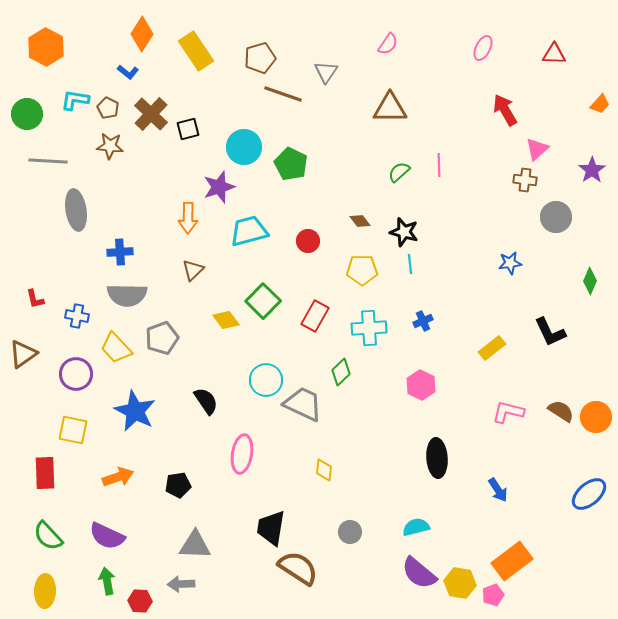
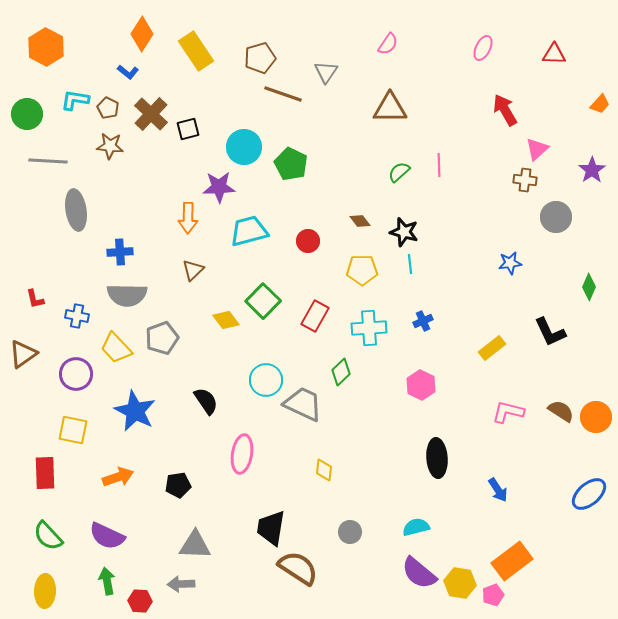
purple star at (219, 187): rotated 16 degrees clockwise
green diamond at (590, 281): moved 1 px left, 6 px down
